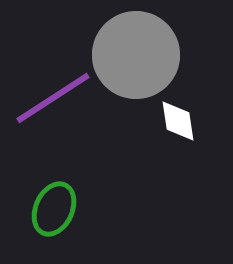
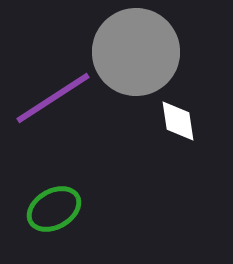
gray circle: moved 3 px up
green ellipse: rotated 36 degrees clockwise
